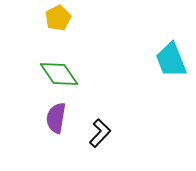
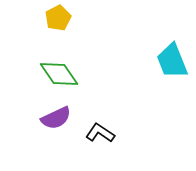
cyan trapezoid: moved 1 px right, 1 px down
purple semicircle: rotated 124 degrees counterclockwise
black L-shape: rotated 100 degrees counterclockwise
